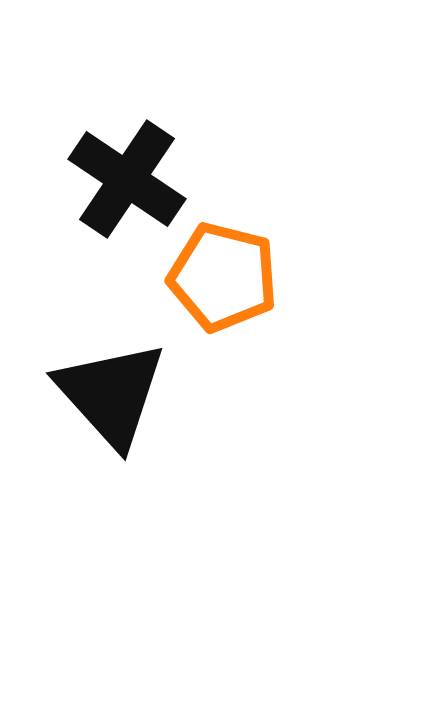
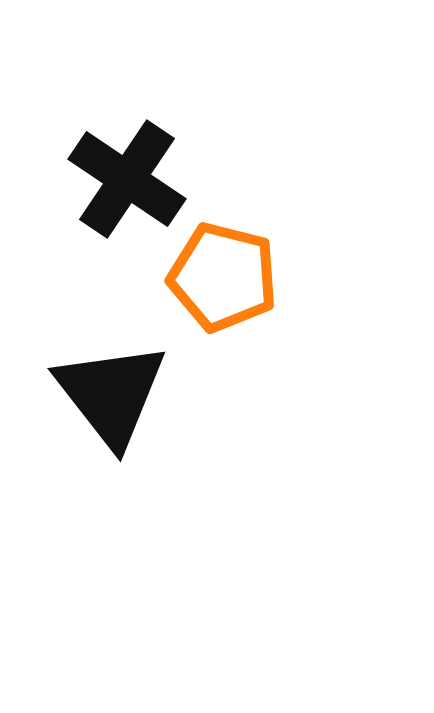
black triangle: rotated 4 degrees clockwise
